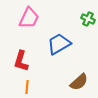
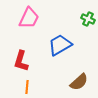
blue trapezoid: moved 1 px right, 1 px down
